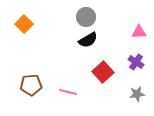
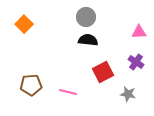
black semicircle: rotated 144 degrees counterclockwise
red square: rotated 15 degrees clockwise
gray star: moved 9 px left; rotated 21 degrees clockwise
